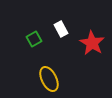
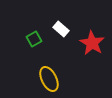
white rectangle: rotated 21 degrees counterclockwise
